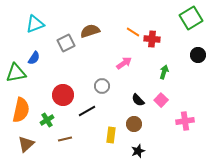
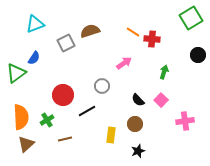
green triangle: rotated 25 degrees counterclockwise
orange semicircle: moved 7 px down; rotated 15 degrees counterclockwise
brown circle: moved 1 px right
